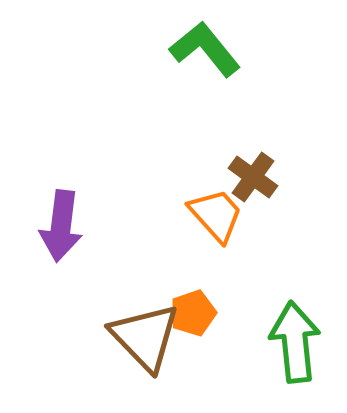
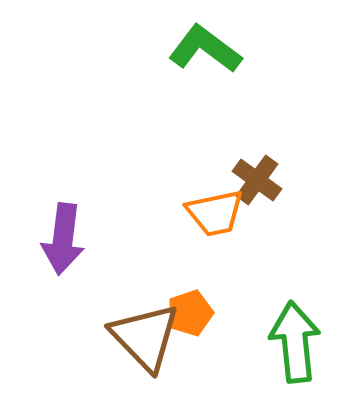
green L-shape: rotated 14 degrees counterclockwise
brown cross: moved 4 px right, 3 px down
orange trapezoid: moved 1 px left, 2 px up; rotated 120 degrees clockwise
purple arrow: moved 2 px right, 13 px down
orange pentagon: moved 3 px left
